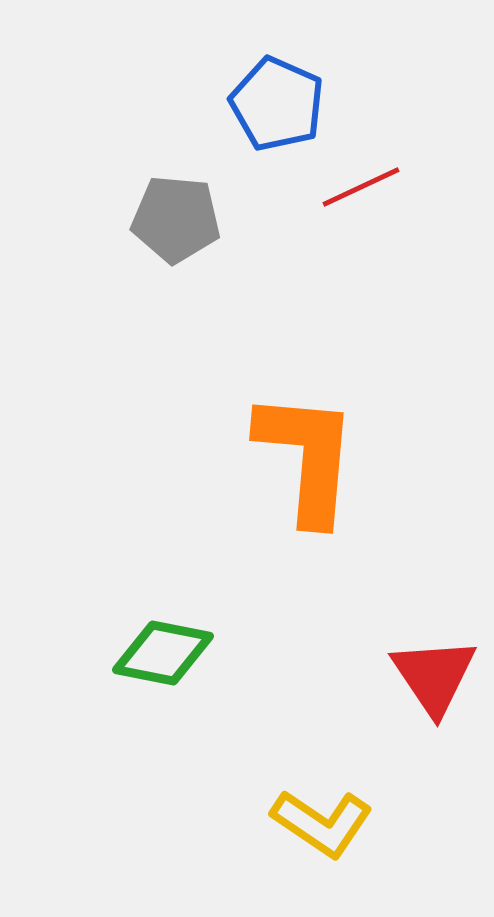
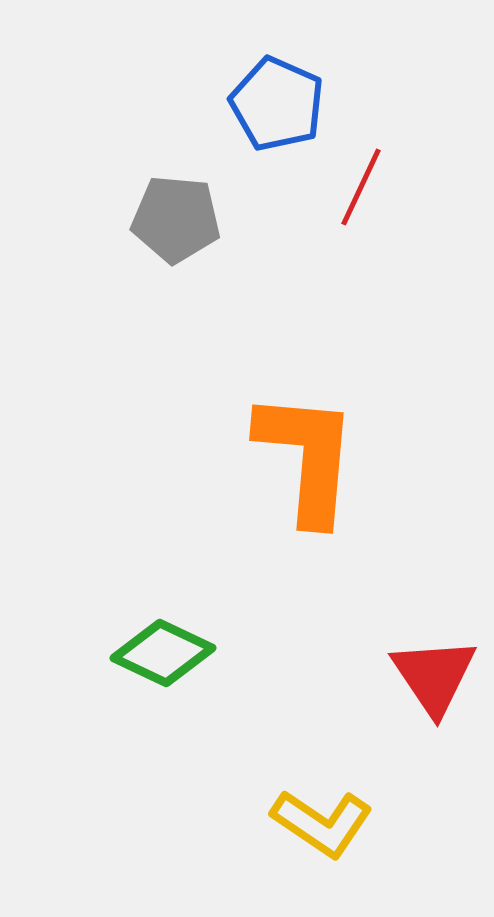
red line: rotated 40 degrees counterclockwise
green diamond: rotated 14 degrees clockwise
